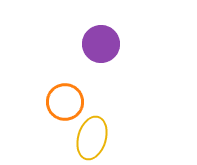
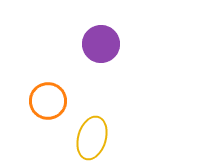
orange circle: moved 17 px left, 1 px up
